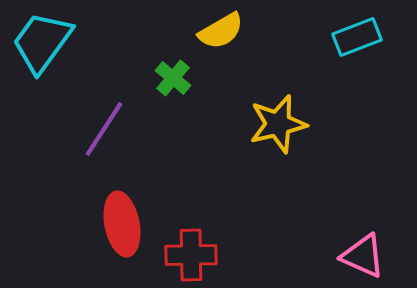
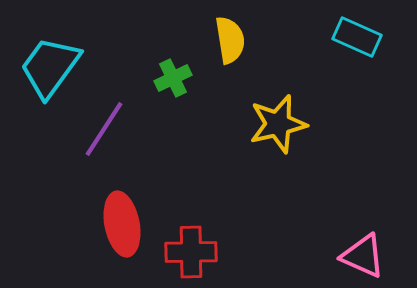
yellow semicircle: moved 9 px right, 9 px down; rotated 69 degrees counterclockwise
cyan rectangle: rotated 45 degrees clockwise
cyan trapezoid: moved 8 px right, 25 px down
green cross: rotated 24 degrees clockwise
red cross: moved 3 px up
